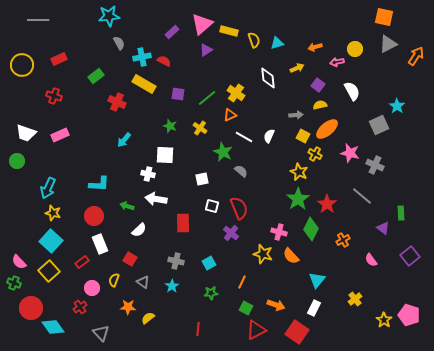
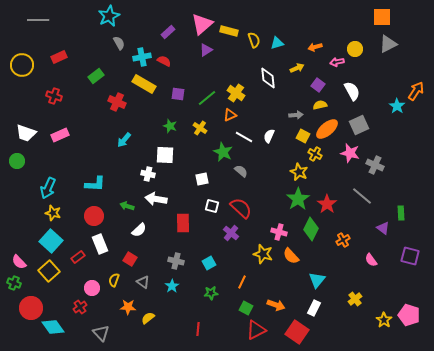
cyan star at (109, 16): rotated 20 degrees counterclockwise
orange square at (384, 17): moved 2 px left; rotated 12 degrees counterclockwise
purple rectangle at (172, 32): moved 4 px left
orange arrow at (416, 56): moved 35 px down
red rectangle at (59, 59): moved 2 px up
gray square at (379, 125): moved 20 px left
cyan L-shape at (99, 184): moved 4 px left
red semicircle at (239, 208): moved 2 px right; rotated 25 degrees counterclockwise
purple square at (410, 256): rotated 36 degrees counterclockwise
red rectangle at (82, 262): moved 4 px left, 5 px up
